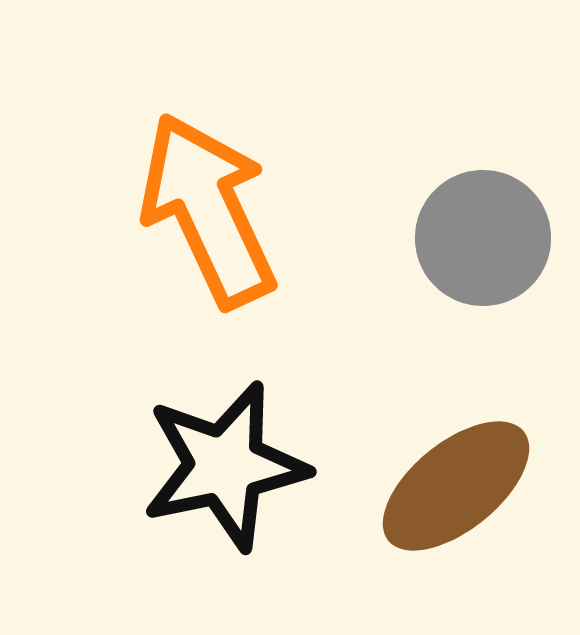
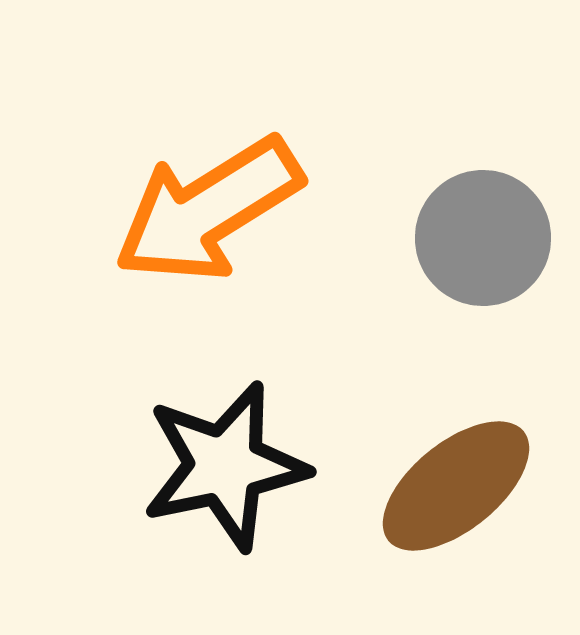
orange arrow: rotated 97 degrees counterclockwise
